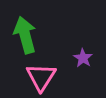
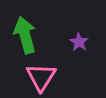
purple star: moved 4 px left, 16 px up
